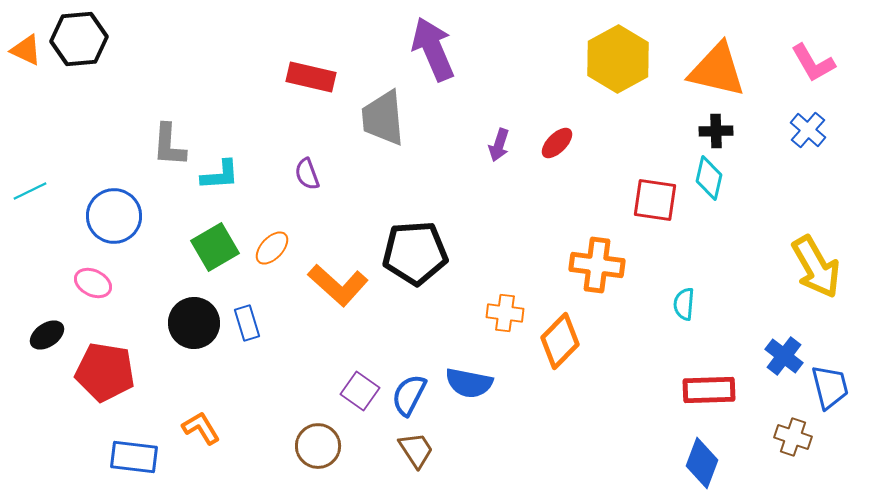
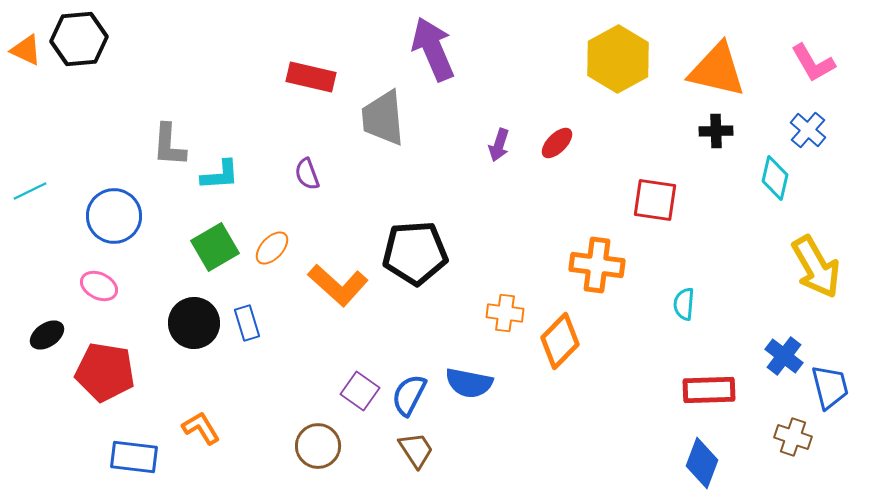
cyan diamond at (709, 178): moved 66 px right
pink ellipse at (93, 283): moved 6 px right, 3 px down
